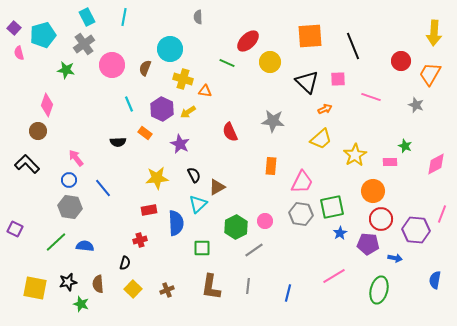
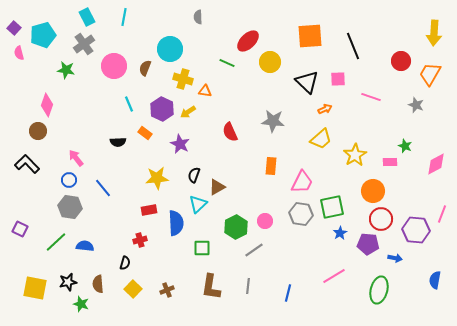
pink circle at (112, 65): moved 2 px right, 1 px down
black semicircle at (194, 175): rotated 133 degrees counterclockwise
purple square at (15, 229): moved 5 px right
